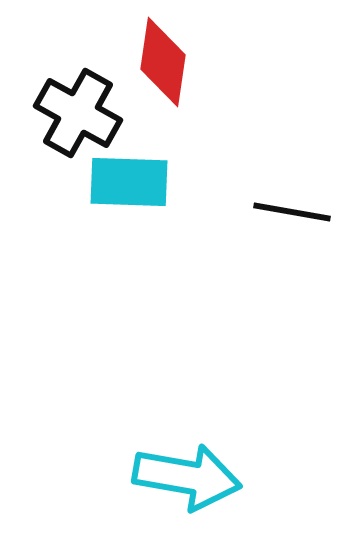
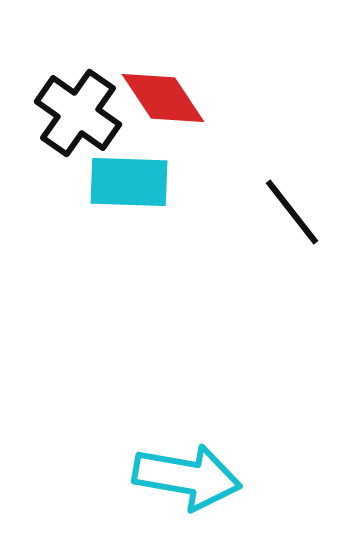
red diamond: moved 36 px down; rotated 42 degrees counterclockwise
black cross: rotated 6 degrees clockwise
black line: rotated 42 degrees clockwise
